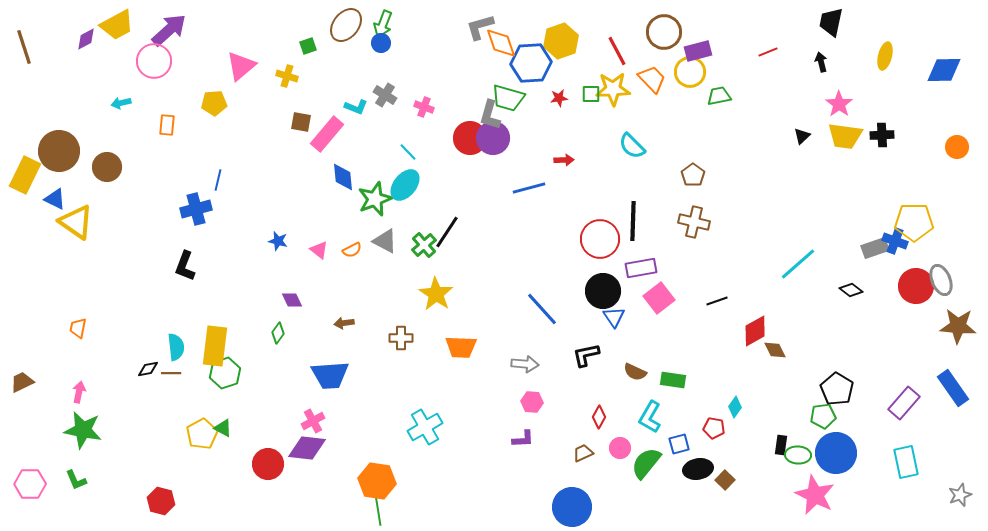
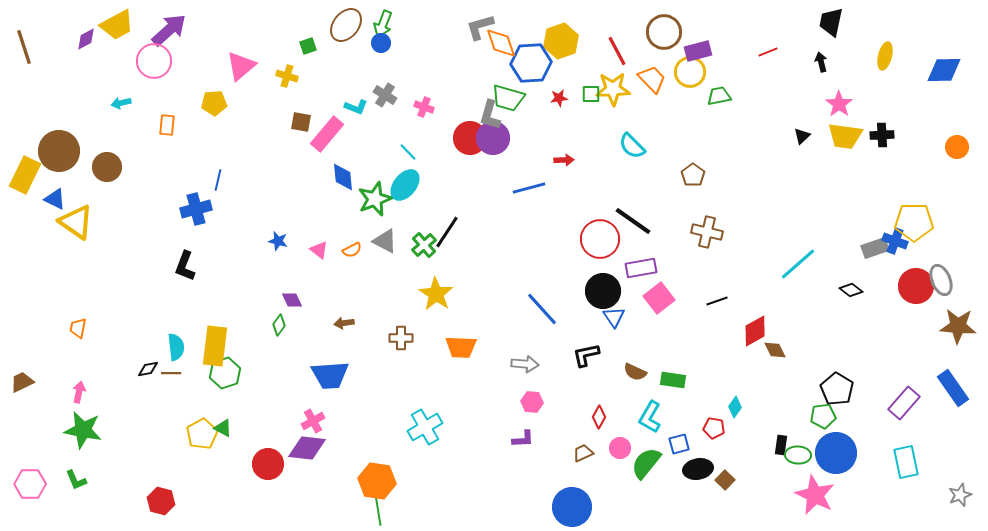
black line at (633, 221): rotated 57 degrees counterclockwise
brown cross at (694, 222): moved 13 px right, 10 px down
green diamond at (278, 333): moved 1 px right, 8 px up
